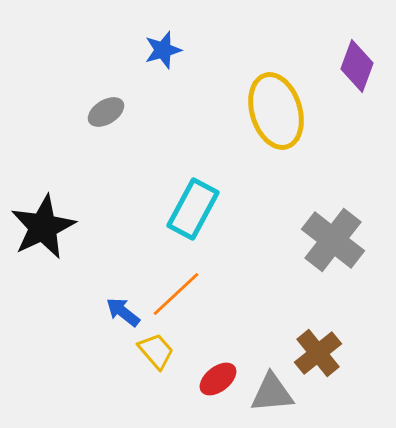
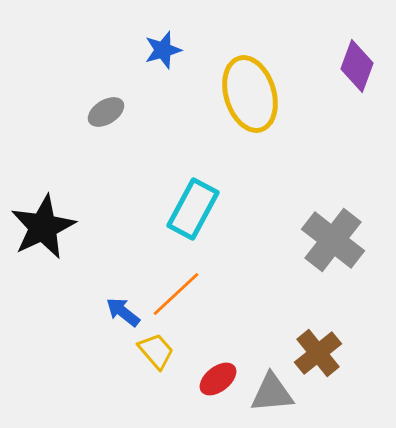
yellow ellipse: moved 26 px left, 17 px up
